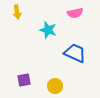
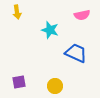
pink semicircle: moved 7 px right, 2 px down
cyan star: moved 2 px right
blue trapezoid: moved 1 px right
purple square: moved 5 px left, 2 px down
